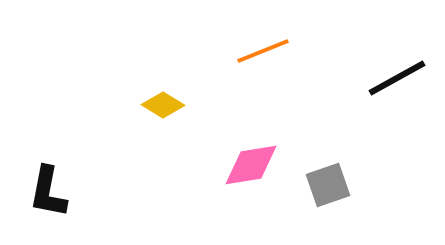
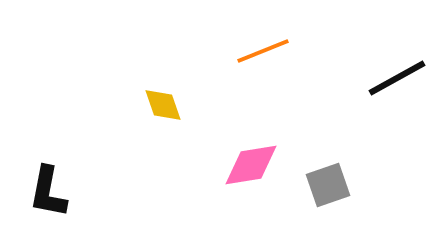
yellow diamond: rotated 39 degrees clockwise
